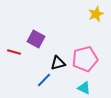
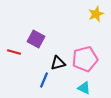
blue line: rotated 21 degrees counterclockwise
